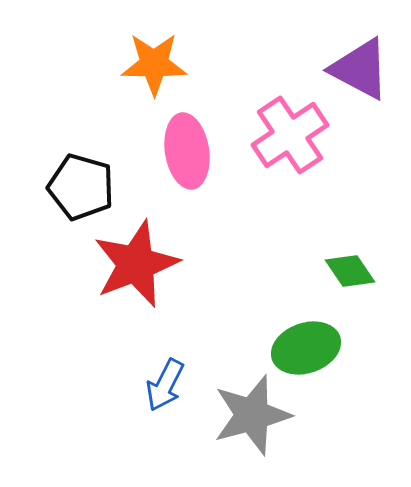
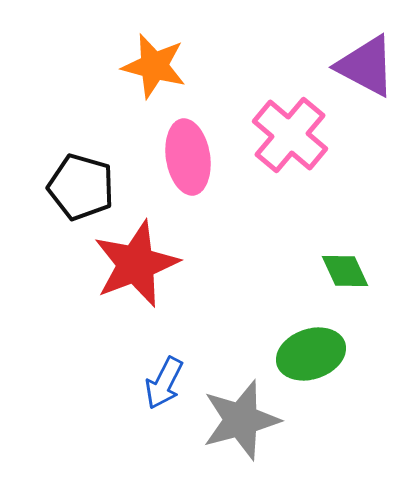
orange star: moved 2 px down; rotated 14 degrees clockwise
purple triangle: moved 6 px right, 3 px up
pink cross: rotated 16 degrees counterclockwise
pink ellipse: moved 1 px right, 6 px down
green diamond: moved 5 px left; rotated 9 degrees clockwise
green ellipse: moved 5 px right, 6 px down
blue arrow: moved 1 px left, 2 px up
gray star: moved 11 px left, 5 px down
